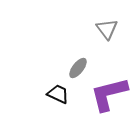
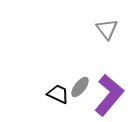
gray ellipse: moved 2 px right, 19 px down
purple L-shape: moved 1 px down; rotated 144 degrees clockwise
